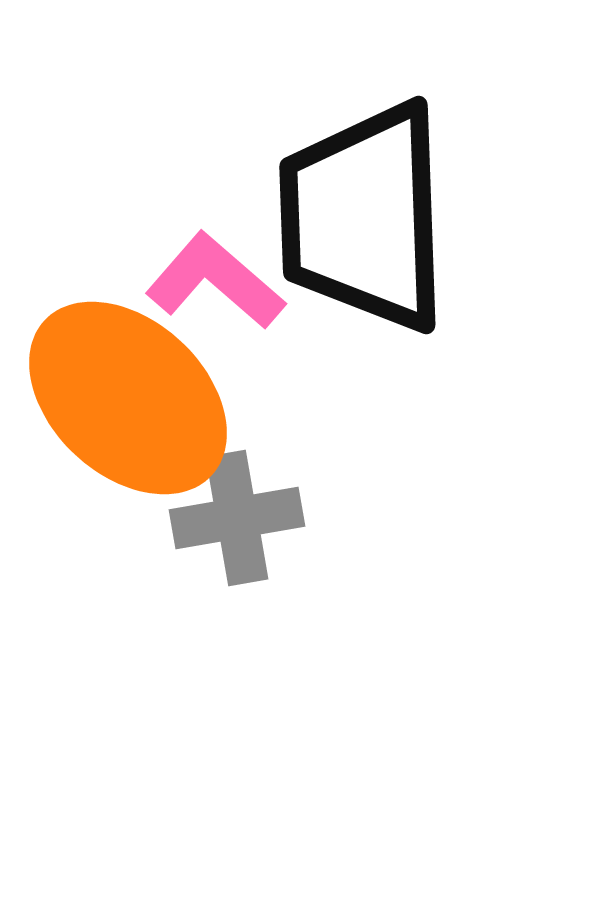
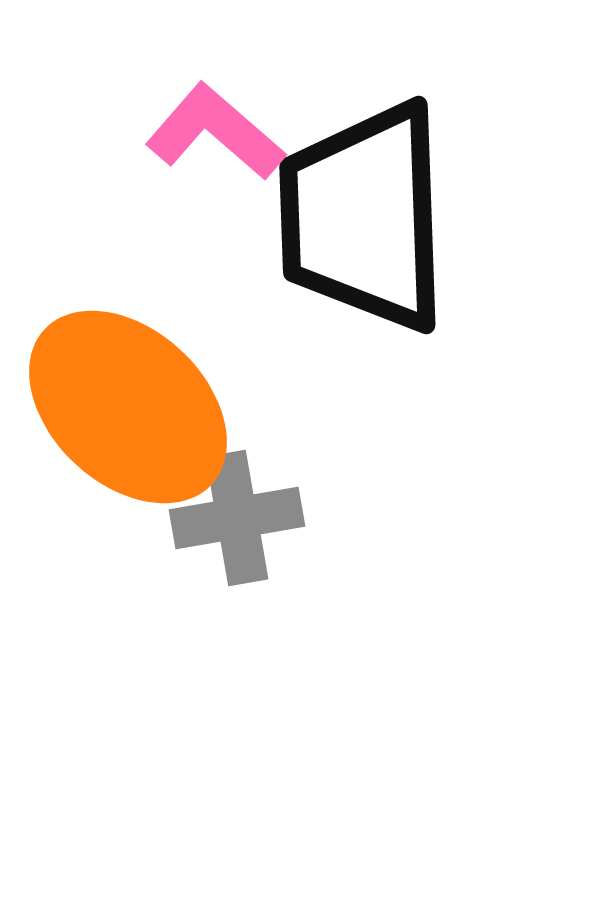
pink L-shape: moved 149 px up
orange ellipse: moved 9 px down
